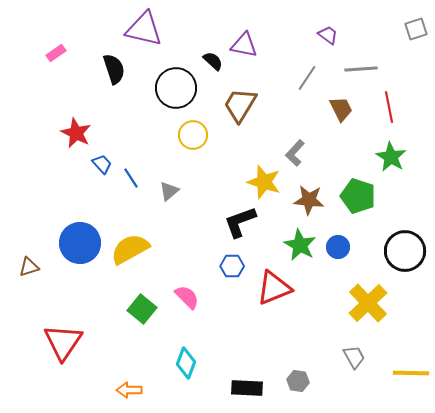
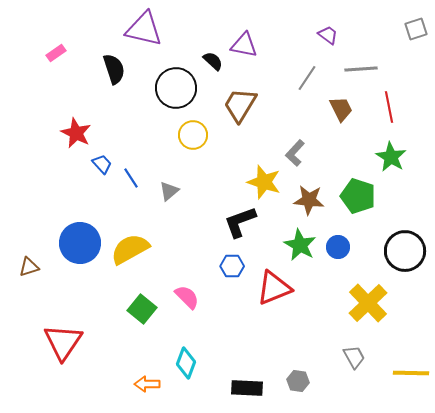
orange arrow at (129, 390): moved 18 px right, 6 px up
